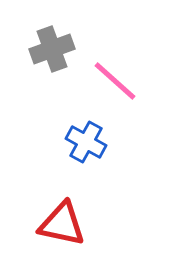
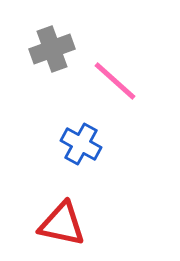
blue cross: moved 5 px left, 2 px down
